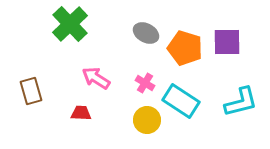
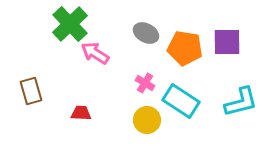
orange pentagon: rotated 8 degrees counterclockwise
pink arrow: moved 1 px left, 25 px up
